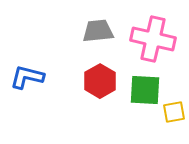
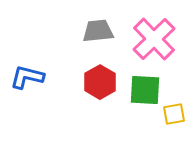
pink cross: moved 1 px right; rotated 33 degrees clockwise
red hexagon: moved 1 px down
yellow square: moved 2 px down
